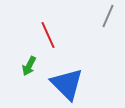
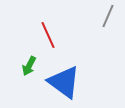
blue triangle: moved 3 px left, 2 px up; rotated 9 degrees counterclockwise
